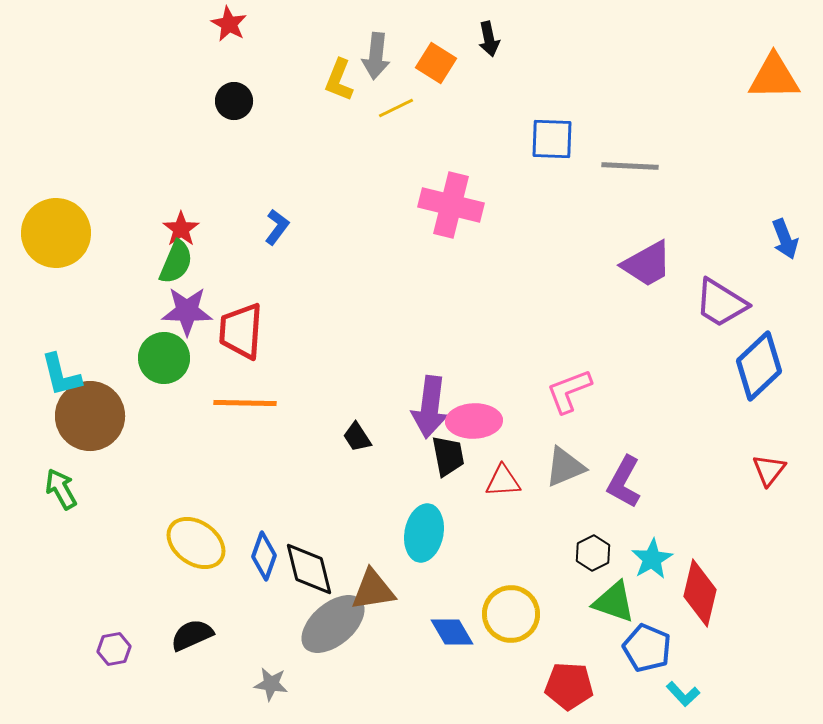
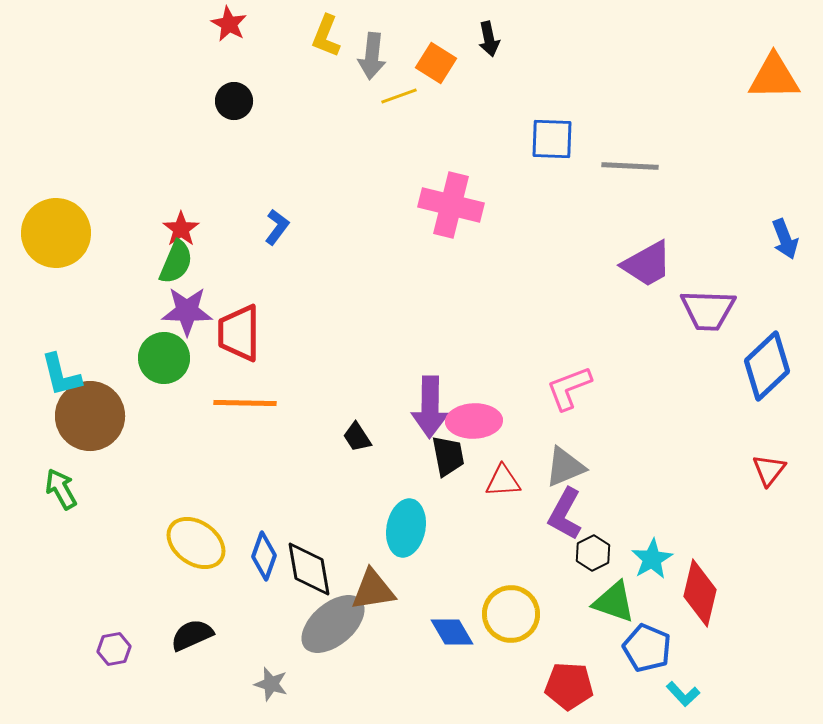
gray arrow at (376, 56): moved 4 px left
yellow L-shape at (339, 80): moved 13 px left, 44 px up
yellow line at (396, 108): moved 3 px right, 12 px up; rotated 6 degrees clockwise
purple trapezoid at (721, 303): moved 13 px left, 7 px down; rotated 30 degrees counterclockwise
red trapezoid at (241, 331): moved 2 px left, 2 px down; rotated 4 degrees counterclockwise
blue diamond at (759, 366): moved 8 px right
pink L-shape at (569, 391): moved 3 px up
purple arrow at (430, 407): rotated 6 degrees counterclockwise
purple L-shape at (624, 482): moved 59 px left, 32 px down
cyan ellipse at (424, 533): moved 18 px left, 5 px up
black diamond at (309, 569): rotated 4 degrees clockwise
gray star at (271, 684): rotated 8 degrees clockwise
